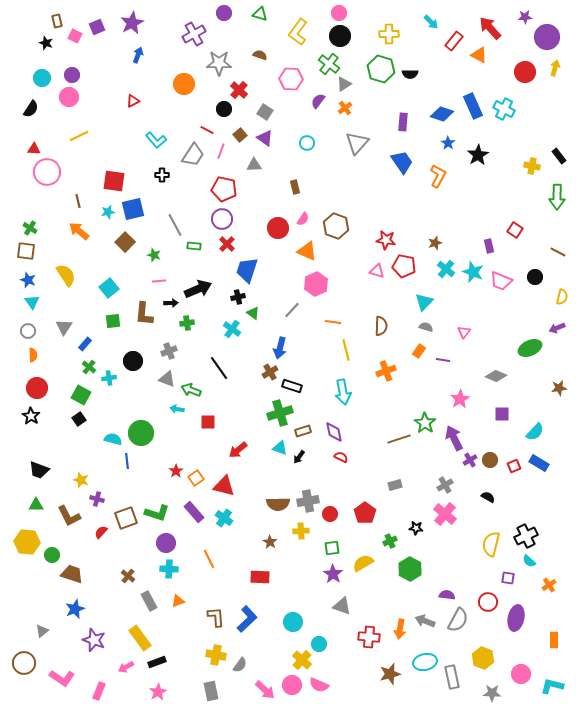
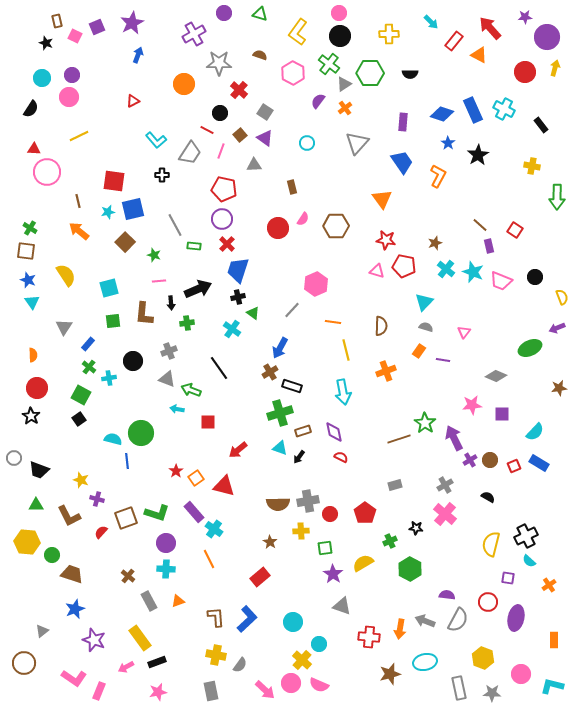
green hexagon at (381, 69): moved 11 px left, 4 px down; rotated 16 degrees counterclockwise
pink hexagon at (291, 79): moved 2 px right, 6 px up; rotated 25 degrees clockwise
blue rectangle at (473, 106): moved 4 px down
black circle at (224, 109): moved 4 px left, 4 px down
gray trapezoid at (193, 155): moved 3 px left, 2 px up
black rectangle at (559, 156): moved 18 px left, 31 px up
brown rectangle at (295, 187): moved 3 px left
brown hexagon at (336, 226): rotated 20 degrees counterclockwise
orange triangle at (307, 251): moved 75 px right, 52 px up; rotated 30 degrees clockwise
brown line at (558, 252): moved 78 px left, 27 px up; rotated 14 degrees clockwise
blue trapezoid at (247, 270): moved 9 px left
cyan square at (109, 288): rotated 24 degrees clockwise
yellow semicircle at (562, 297): rotated 35 degrees counterclockwise
black arrow at (171, 303): rotated 88 degrees clockwise
gray circle at (28, 331): moved 14 px left, 127 px down
blue rectangle at (85, 344): moved 3 px right
blue arrow at (280, 348): rotated 15 degrees clockwise
pink star at (460, 399): moved 12 px right, 6 px down; rotated 24 degrees clockwise
cyan cross at (224, 518): moved 10 px left, 11 px down
green square at (332, 548): moved 7 px left
cyan cross at (169, 569): moved 3 px left
red rectangle at (260, 577): rotated 42 degrees counterclockwise
gray rectangle at (452, 677): moved 7 px right, 11 px down
pink L-shape at (62, 678): moved 12 px right
pink circle at (292, 685): moved 1 px left, 2 px up
pink star at (158, 692): rotated 18 degrees clockwise
